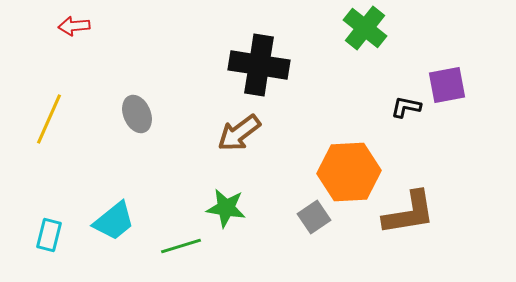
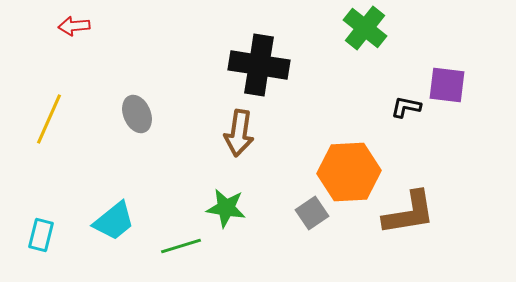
purple square: rotated 18 degrees clockwise
brown arrow: rotated 45 degrees counterclockwise
gray square: moved 2 px left, 4 px up
cyan rectangle: moved 8 px left
